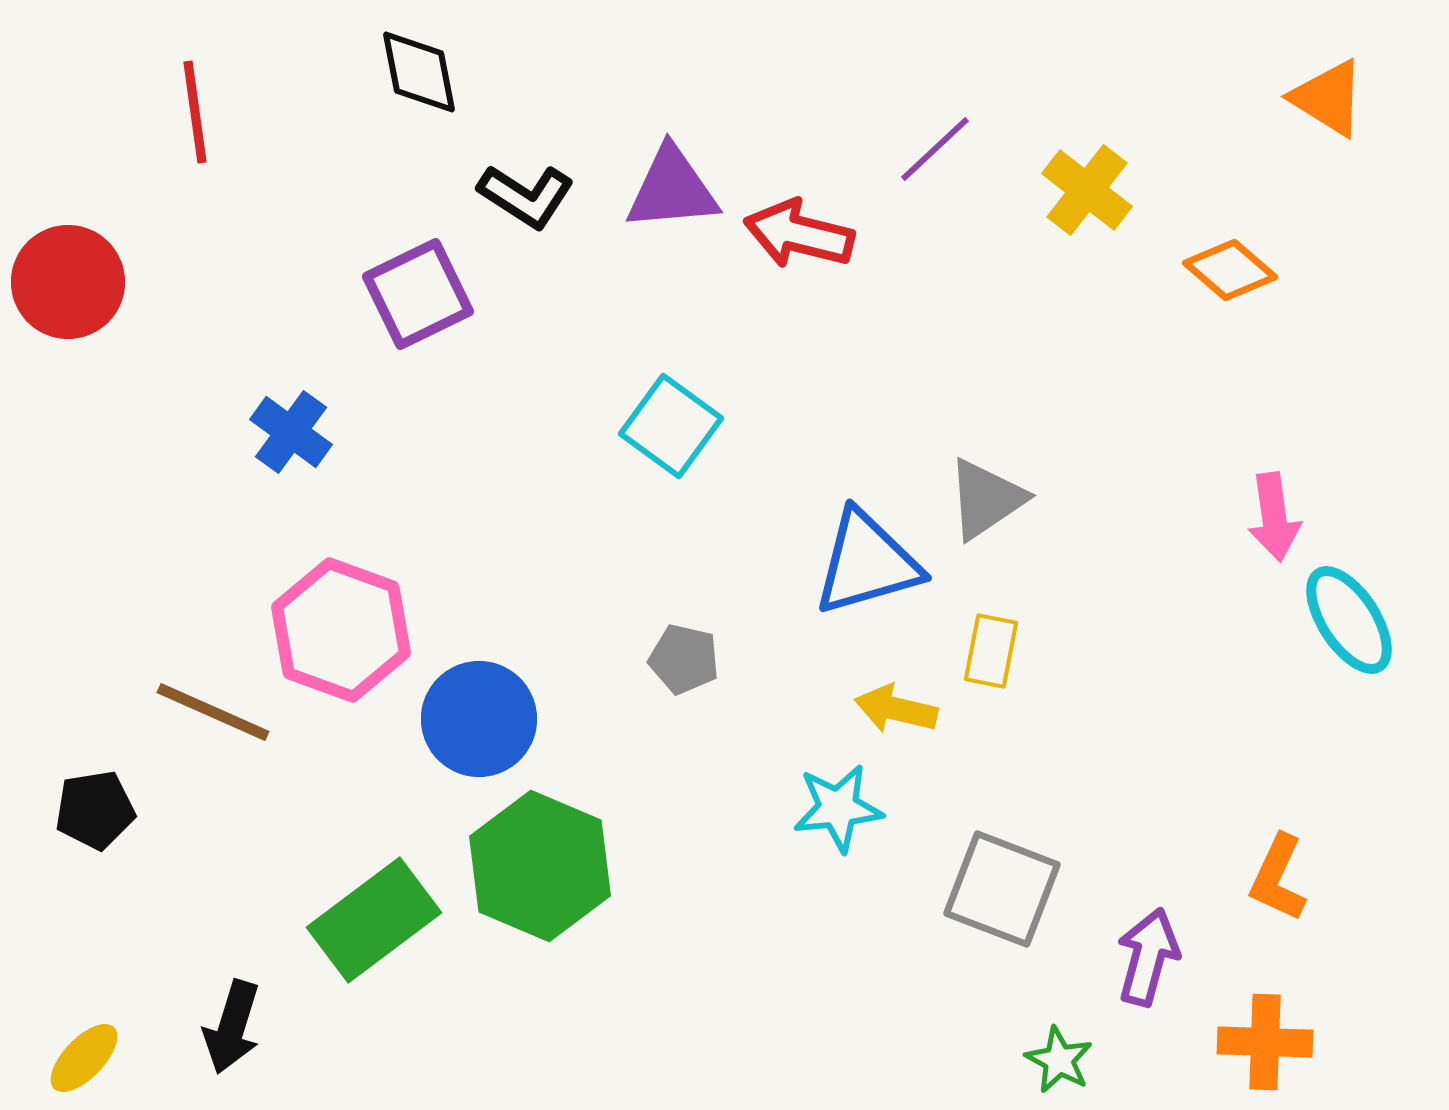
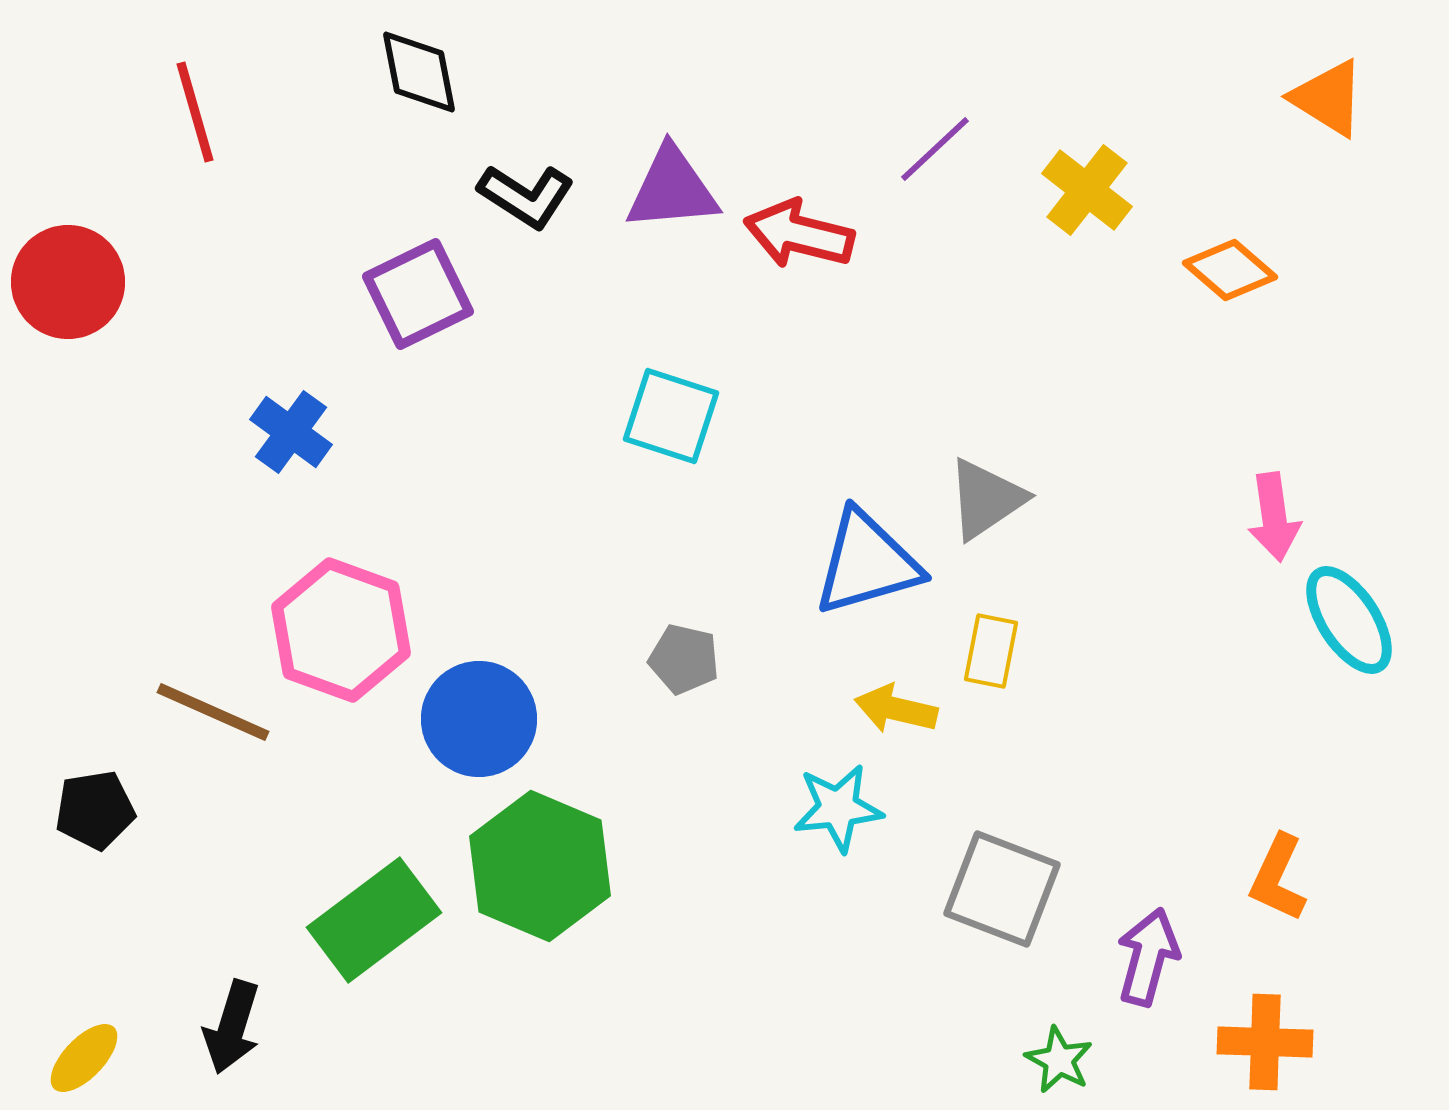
red line: rotated 8 degrees counterclockwise
cyan square: moved 10 px up; rotated 18 degrees counterclockwise
